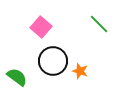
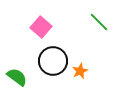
green line: moved 2 px up
orange star: rotated 28 degrees clockwise
